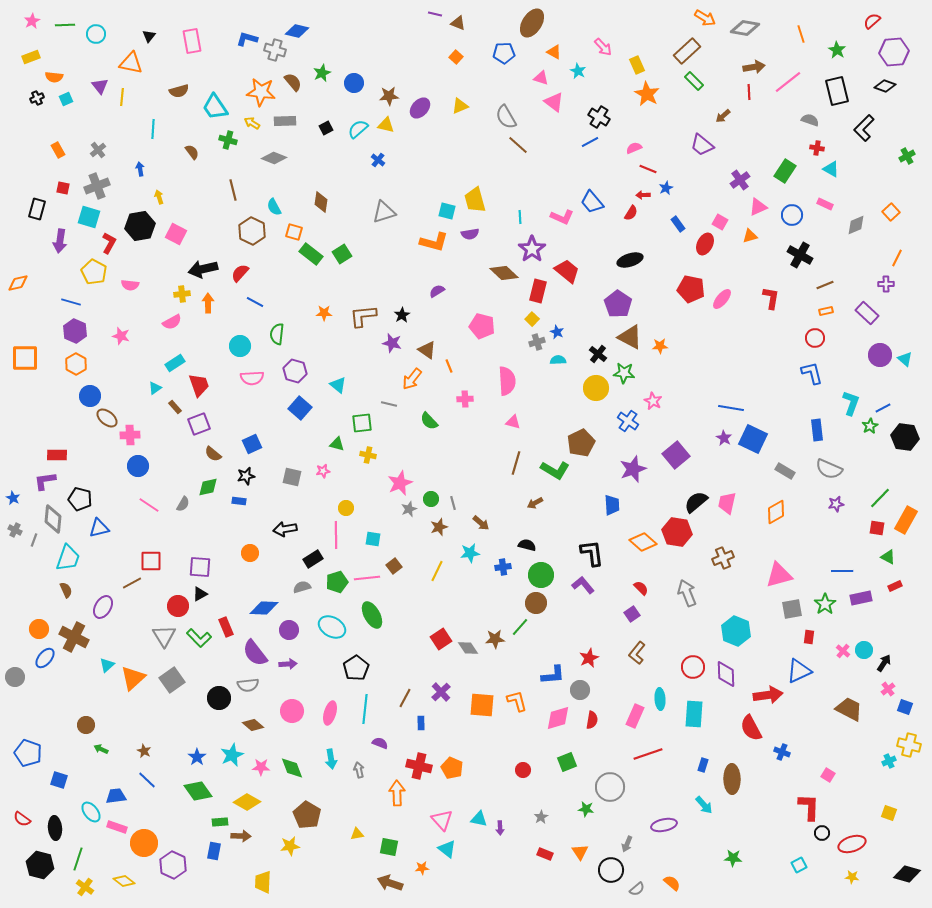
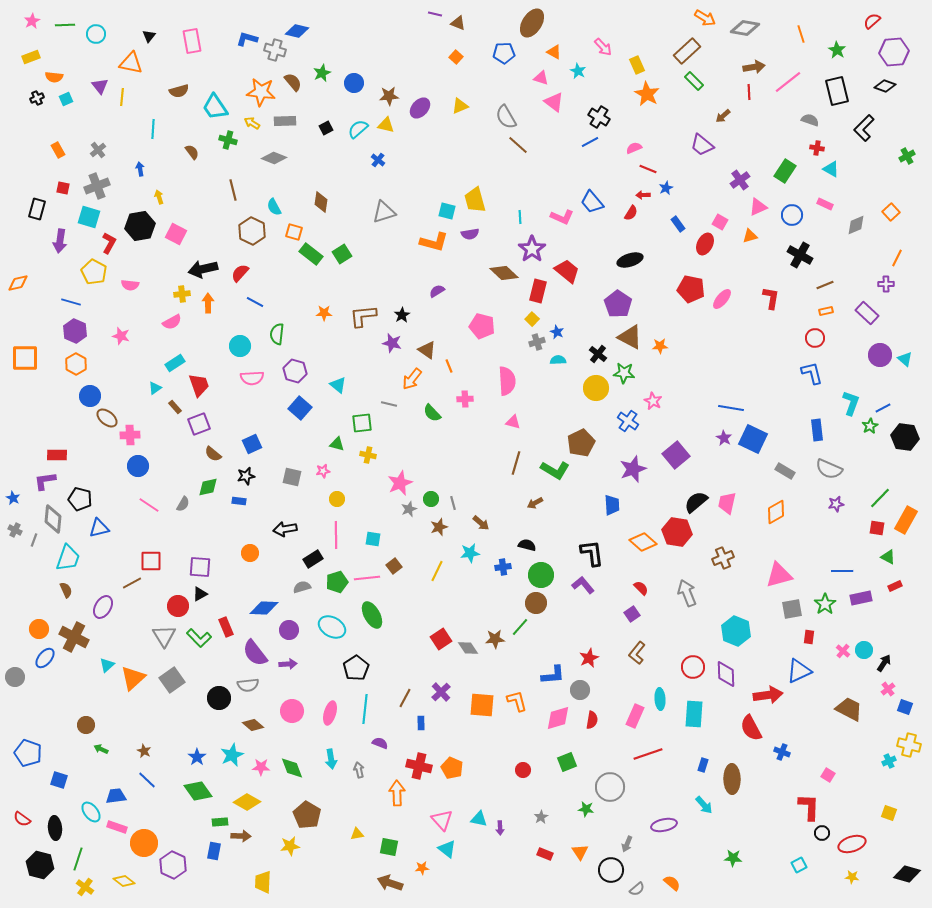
green semicircle at (429, 421): moved 3 px right, 8 px up
yellow circle at (346, 508): moved 9 px left, 9 px up
